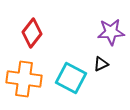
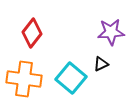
cyan square: rotated 12 degrees clockwise
